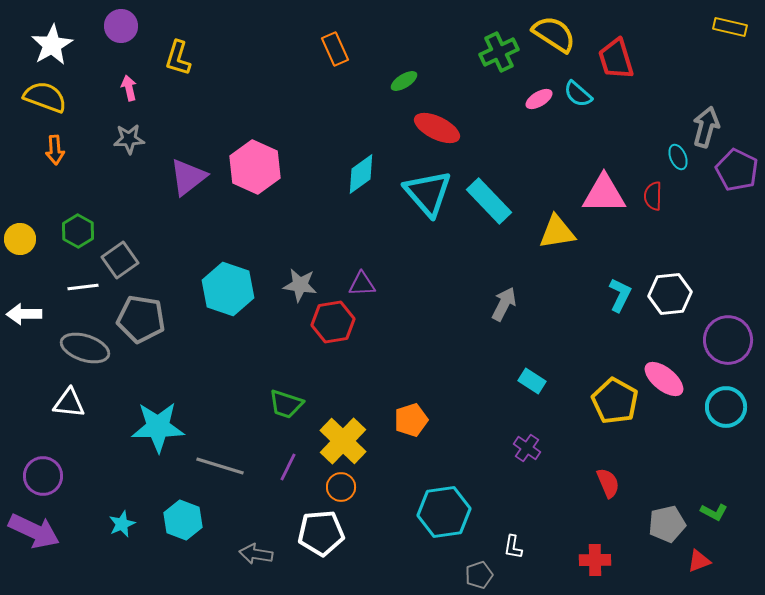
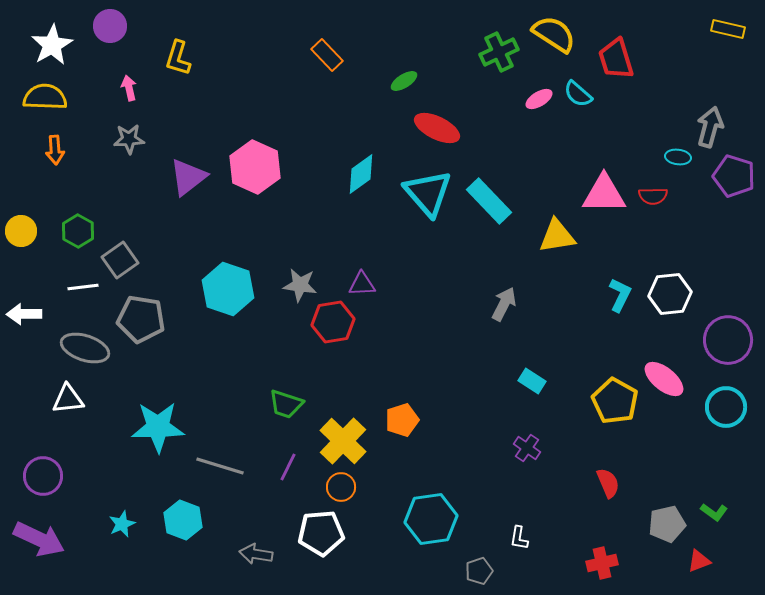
purple circle at (121, 26): moved 11 px left
yellow rectangle at (730, 27): moved 2 px left, 2 px down
orange rectangle at (335, 49): moved 8 px left, 6 px down; rotated 20 degrees counterclockwise
yellow semicircle at (45, 97): rotated 18 degrees counterclockwise
gray arrow at (706, 127): moved 4 px right
cyan ellipse at (678, 157): rotated 60 degrees counterclockwise
purple pentagon at (737, 170): moved 3 px left, 6 px down; rotated 9 degrees counterclockwise
red semicircle at (653, 196): rotated 92 degrees counterclockwise
yellow triangle at (557, 232): moved 4 px down
yellow circle at (20, 239): moved 1 px right, 8 px up
white triangle at (69, 403): moved 1 px left, 4 px up; rotated 12 degrees counterclockwise
orange pentagon at (411, 420): moved 9 px left
cyan hexagon at (444, 512): moved 13 px left, 7 px down
green L-shape at (714, 512): rotated 8 degrees clockwise
purple arrow at (34, 531): moved 5 px right, 8 px down
white L-shape at (513, 547): moved 6 px right, 9 px up
red cross at (595, 560): moved 7 px right, 3 px down; rotated 12 degrees counterclockwise
gray pentagon at (479, 575): moved 4 px up
